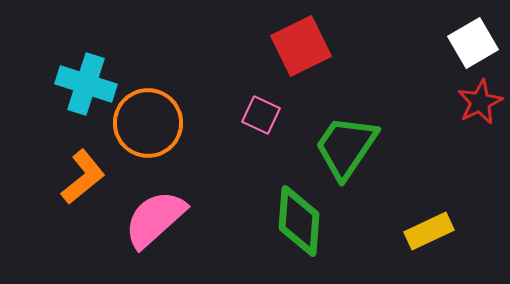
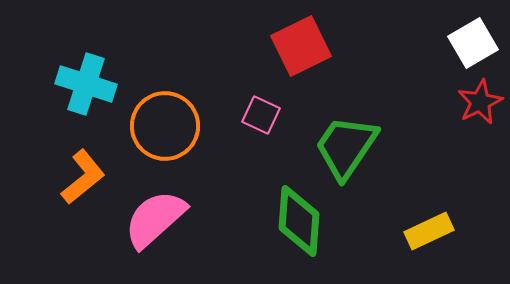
orange circle: moved 17 px right, 3 px down
